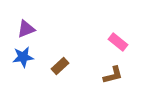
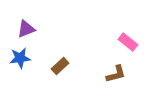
pink rectangle: moved 10 px right
blue star: moved 3 px left, 1 px down
brown L-shape: moved 3 px right, 1 px up
